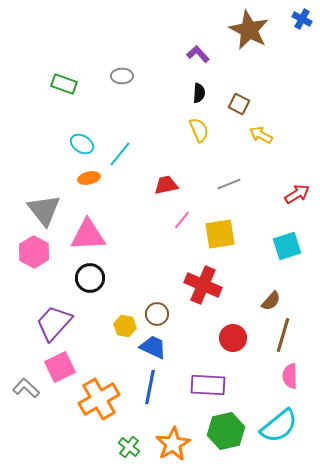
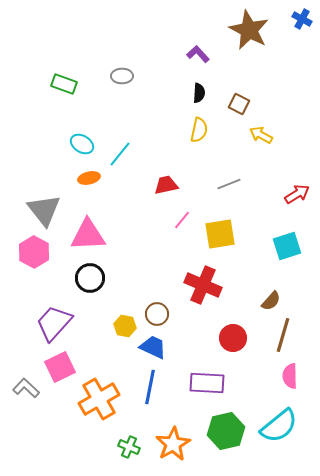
yellow semicircle: rotated 35 degrees clockwise
purple rectangle: moved 1 px left, 2 px up
green cross: rotated 15 degrees counterclockwise
